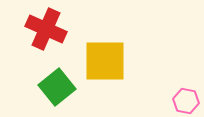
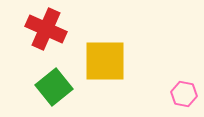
green square: moved 3 px left
pink hexagon: moved 2 px left, 7 px up
